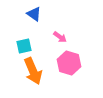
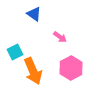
cyan square: moved 9 px left, 6 px down; rotated 14 degrees counterclockwise
pink hexagon: moved 2 px right, 5 px down; rotated 15 degrees clockwise
